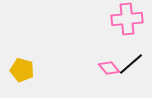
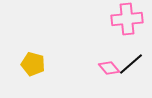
yellow pentagon: moved 11 px right, 6 px up
